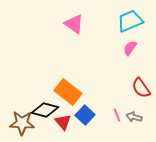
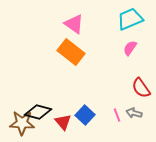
cyan trapezoid: moved 2 px up
orange rectangle: moved 3 px right, 40 px up
black diamond: moved 7 px left, 2 px down
gray arrow: moved 4 px up
